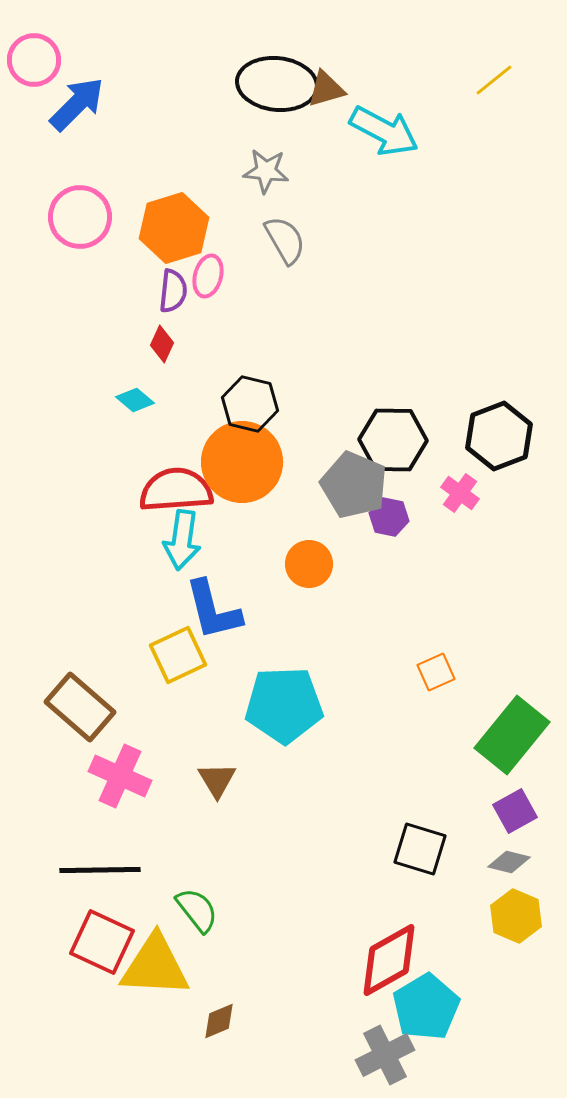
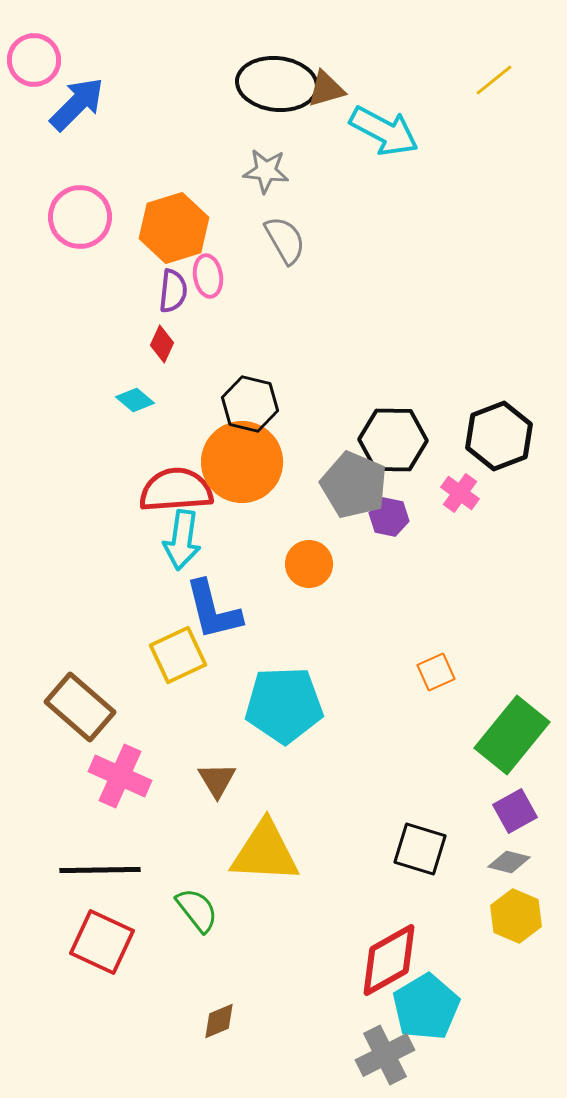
pink ellipse at (208, 276): rotated 24 degrees counterclockwise
yellow triangle at (155, 966): moved 110 px right, 114 px up
